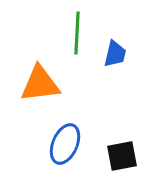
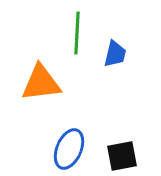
orange triangle: moved 1 px right, 1 px up
blue ellipse: moved 4 px right, 5 px down
